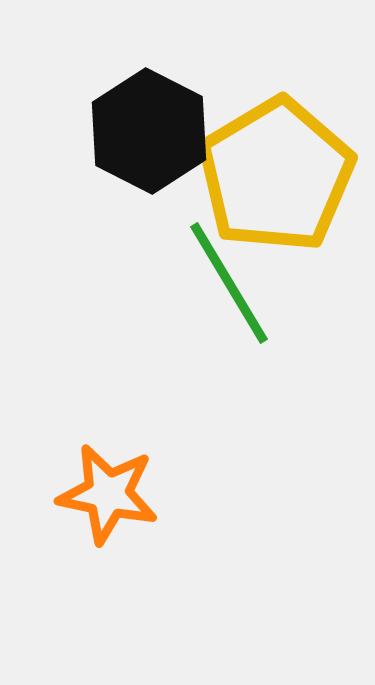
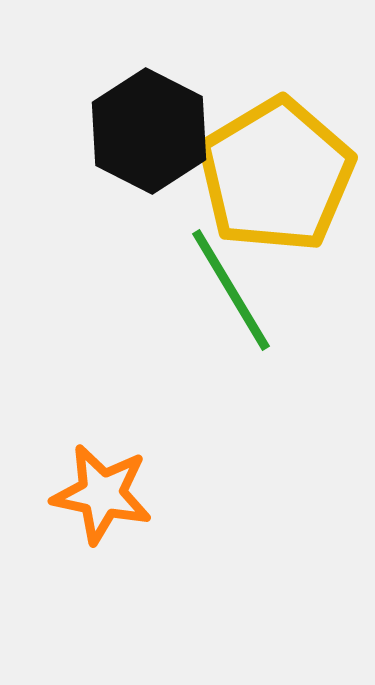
green line: moved 2 px right, 7 px down
orange star: moved 6 px left
